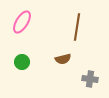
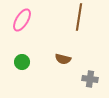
pink ellipse: moved 2 px up
brown line: moved 2 px right, 10 px up
brown semicircle: rotated 28 degrees clockwise
